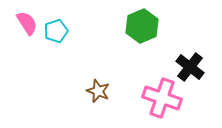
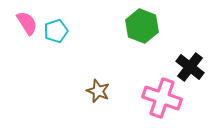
green hexagon: rotated 16 degrees counterclockwise
